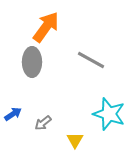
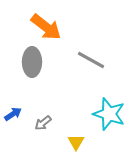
orange arrow: rotated 92 degrees clockwise
yellow triangle: moved 1 px right, 2 px down
